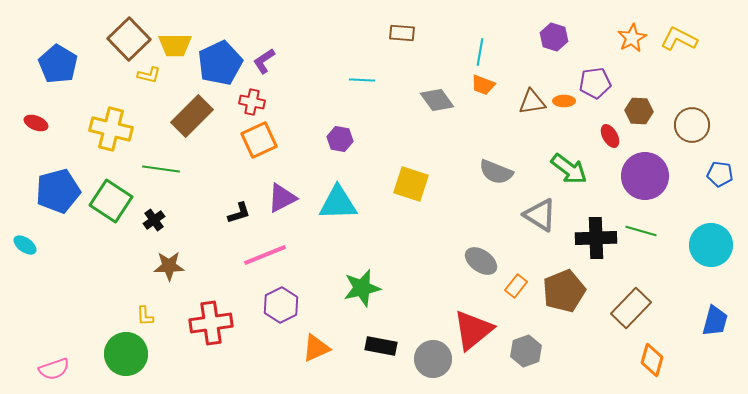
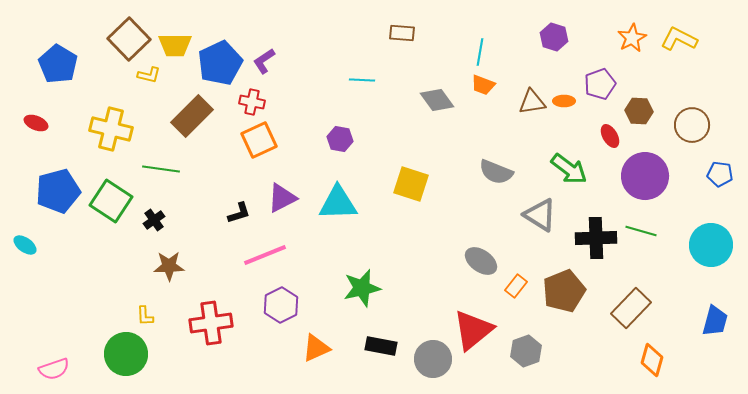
purple pentagon at (595, 83): moved 5 px right, 1 px down; rotated 12 degrees counterclockwise
